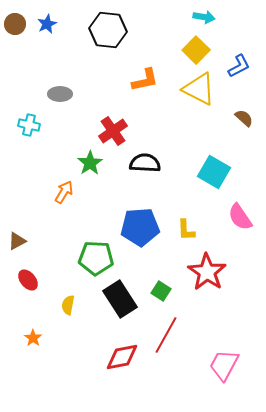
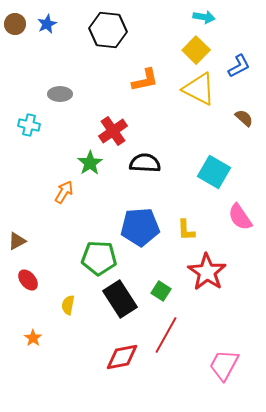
green pentagon: moved 3 px right
